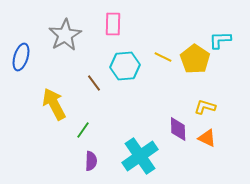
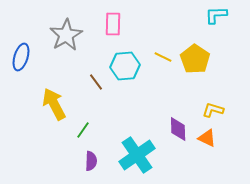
gray star: moved 1 px right
cyan L-shape: moved 4 px left, 25 px up
brown line: moved 2 px right, 1 px up
yellow L-shape: moved 8 px right, 3 px down
cyan cross: moved 3 px left, 1 px up
